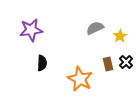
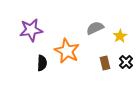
brown rectangle: moved 3 px left, 1 px up
orange star: moved 13 px left, 28 px up
